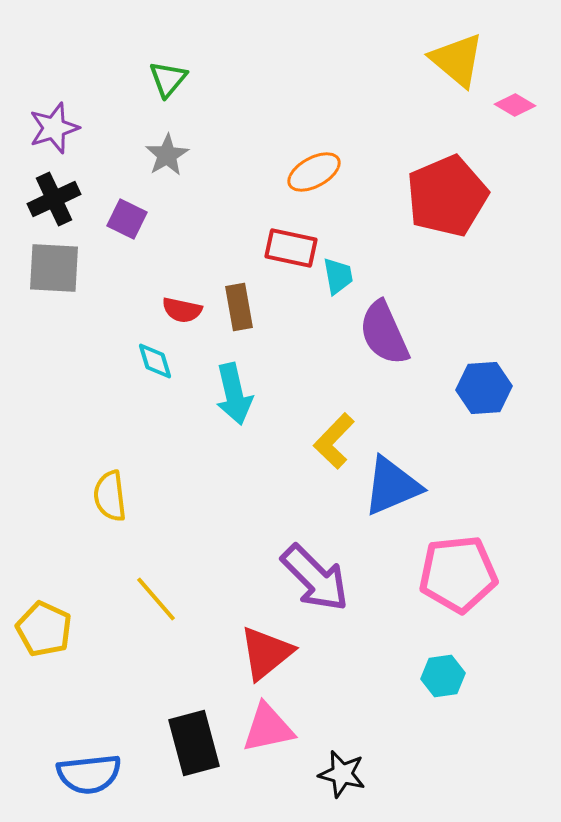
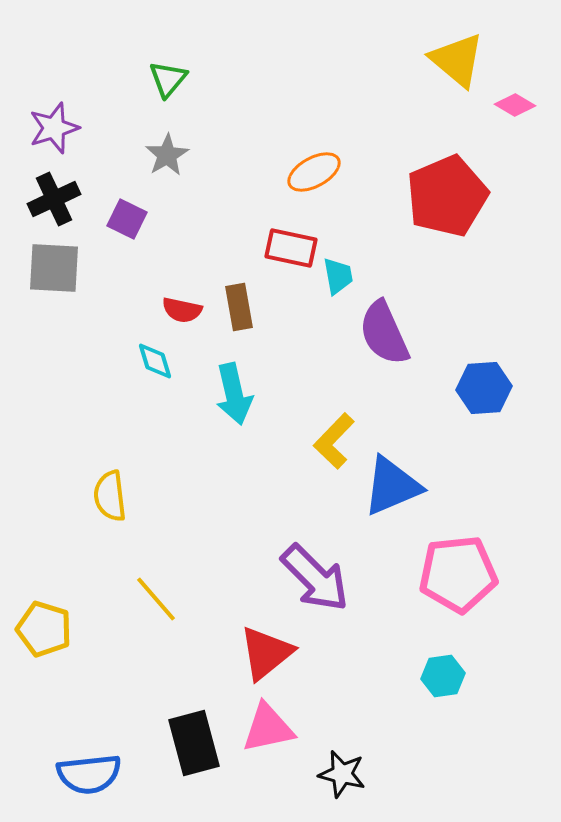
yellow pentagon: rotated 8 degrees counterclockwise
